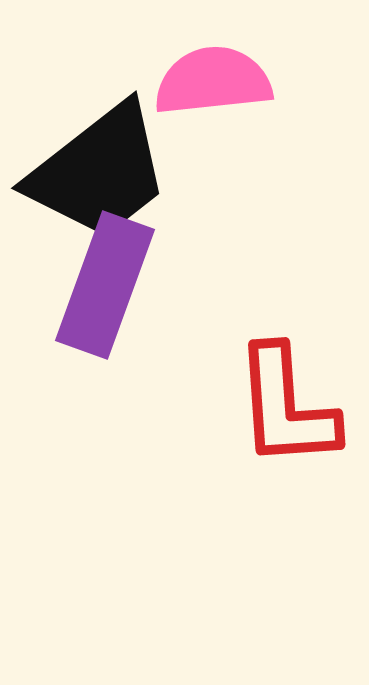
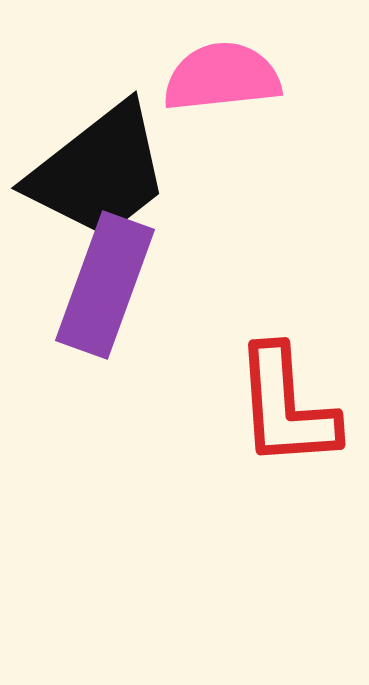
pink semicircle: moved 9 px right, 4 px up
